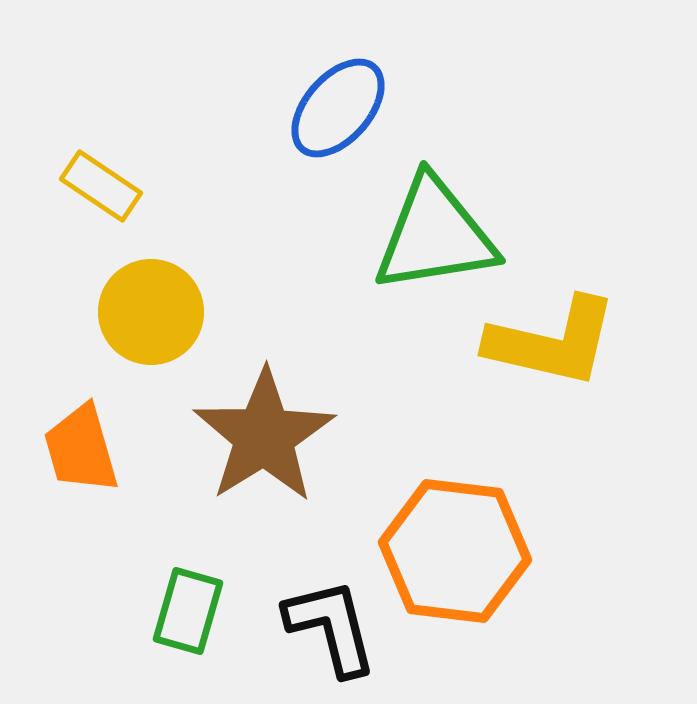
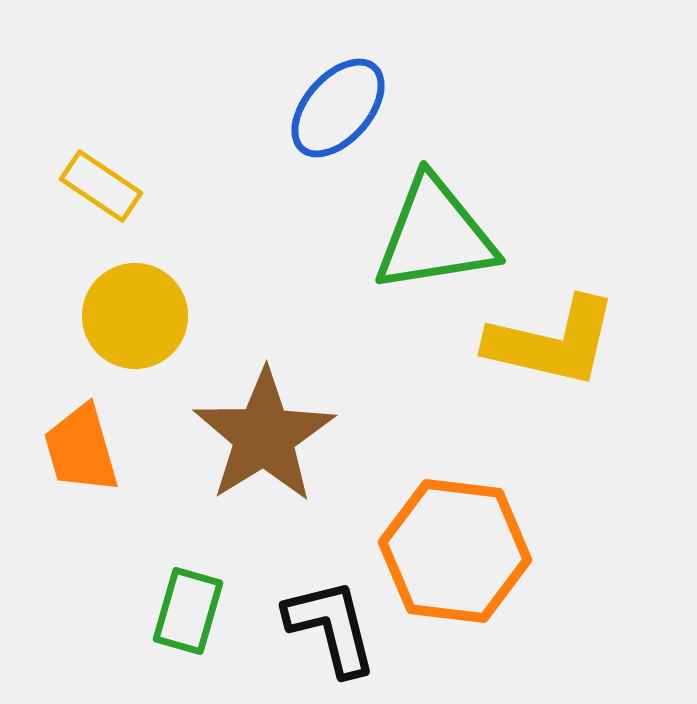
yellow circle: moved 16 px left, 4 px down
